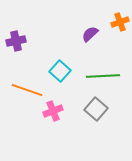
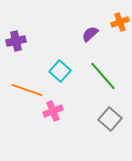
green line: rotated 52 degrees clockwise
gray square: moved 14 px right, 10 px down
